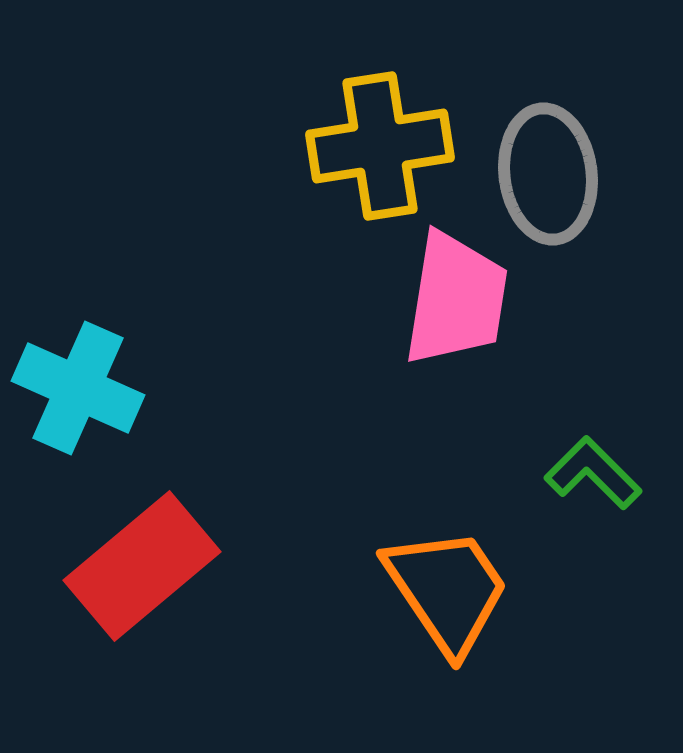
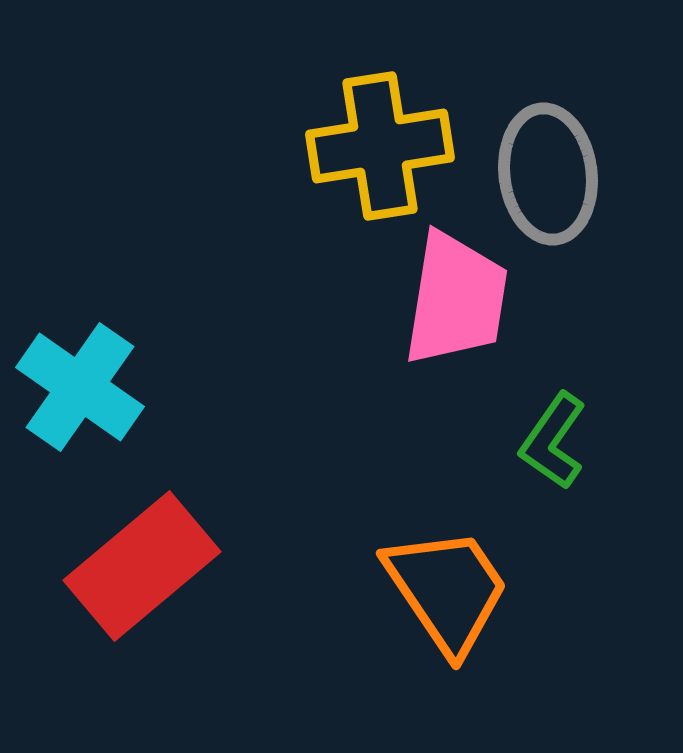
cyan cross: moved 2 px right, 1 px up; rotated 11 degrees clockwise
green L-shape: moved 40 px left, 32 px up; rotated 100 degrees counterclockwise
